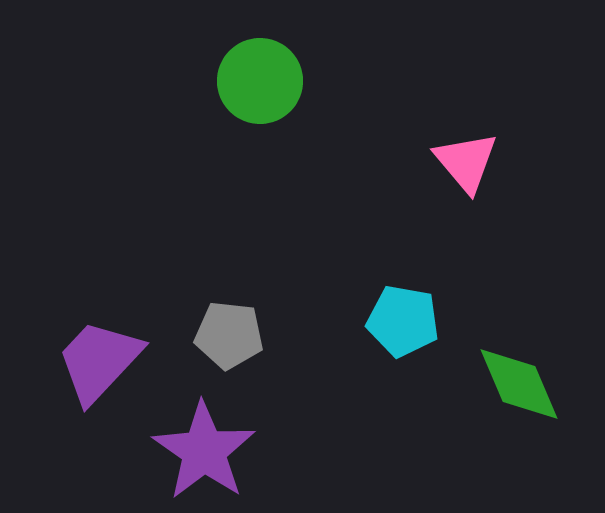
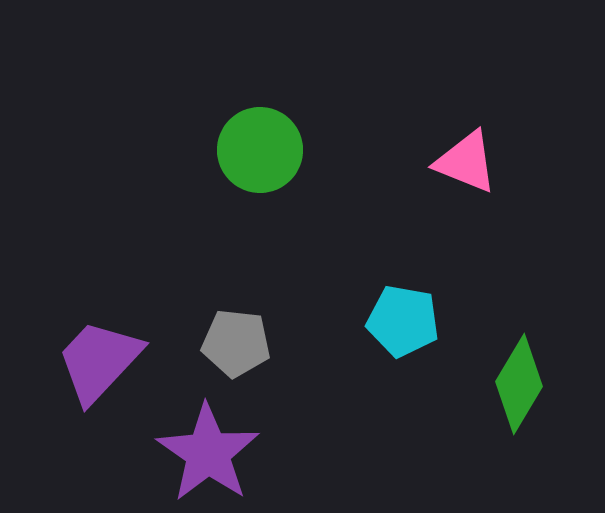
green circle: moved 69 px down
pink triangle: rotated 28 degrees counterclockwise
gray pentagon: moved 7 px right, 8 px down
green diamond: rotated 54 degrees clockwise
purple star: moved 4 px right, 2 px down
